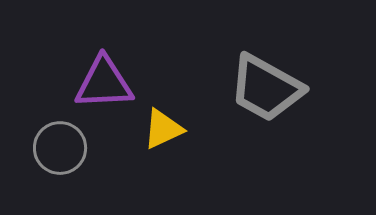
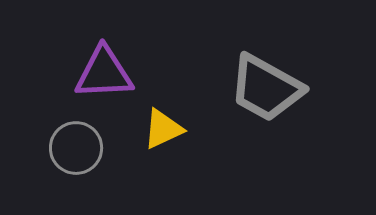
purple triangle: moved 10 px up
gray circle: moved 16 px right
